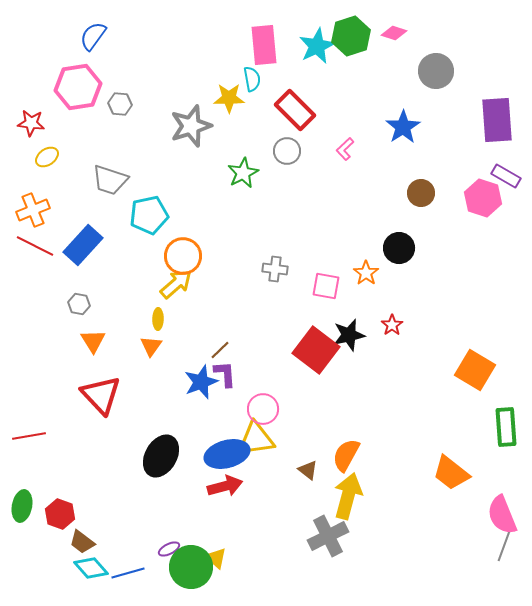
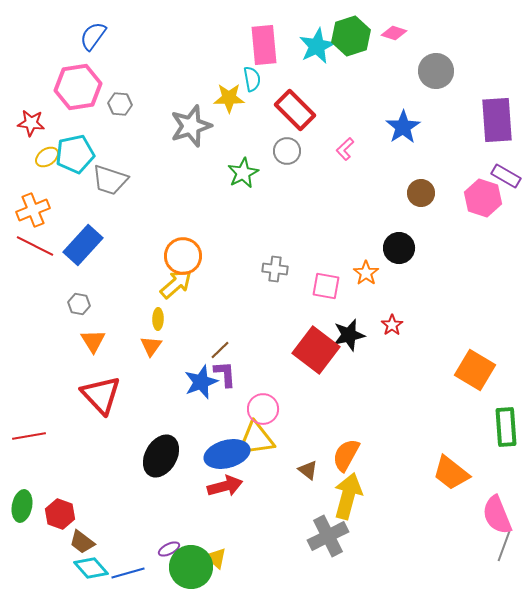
cyan pentagon at (149, 215): moved 74 px left, 61 px up
pink semicircle at (502, 515): moved 5 px left
